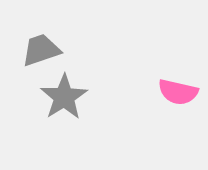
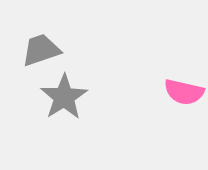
pink semicircle: moved 6 px right
